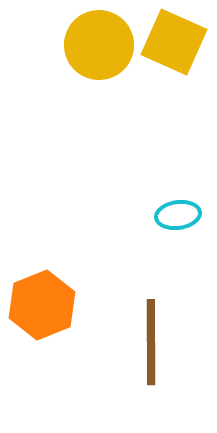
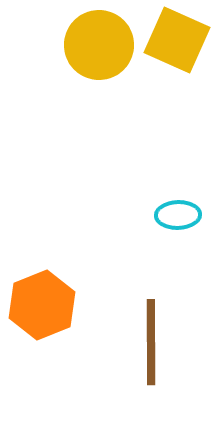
yellow square: moved 3 px right, 2 px up
cyan ellipse: rotated 6 degrees clockwise
